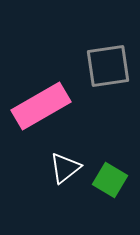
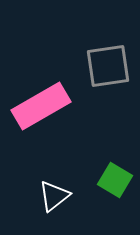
white triangle: moved 11 px left, 28 px down
green square: moved 5 px right
